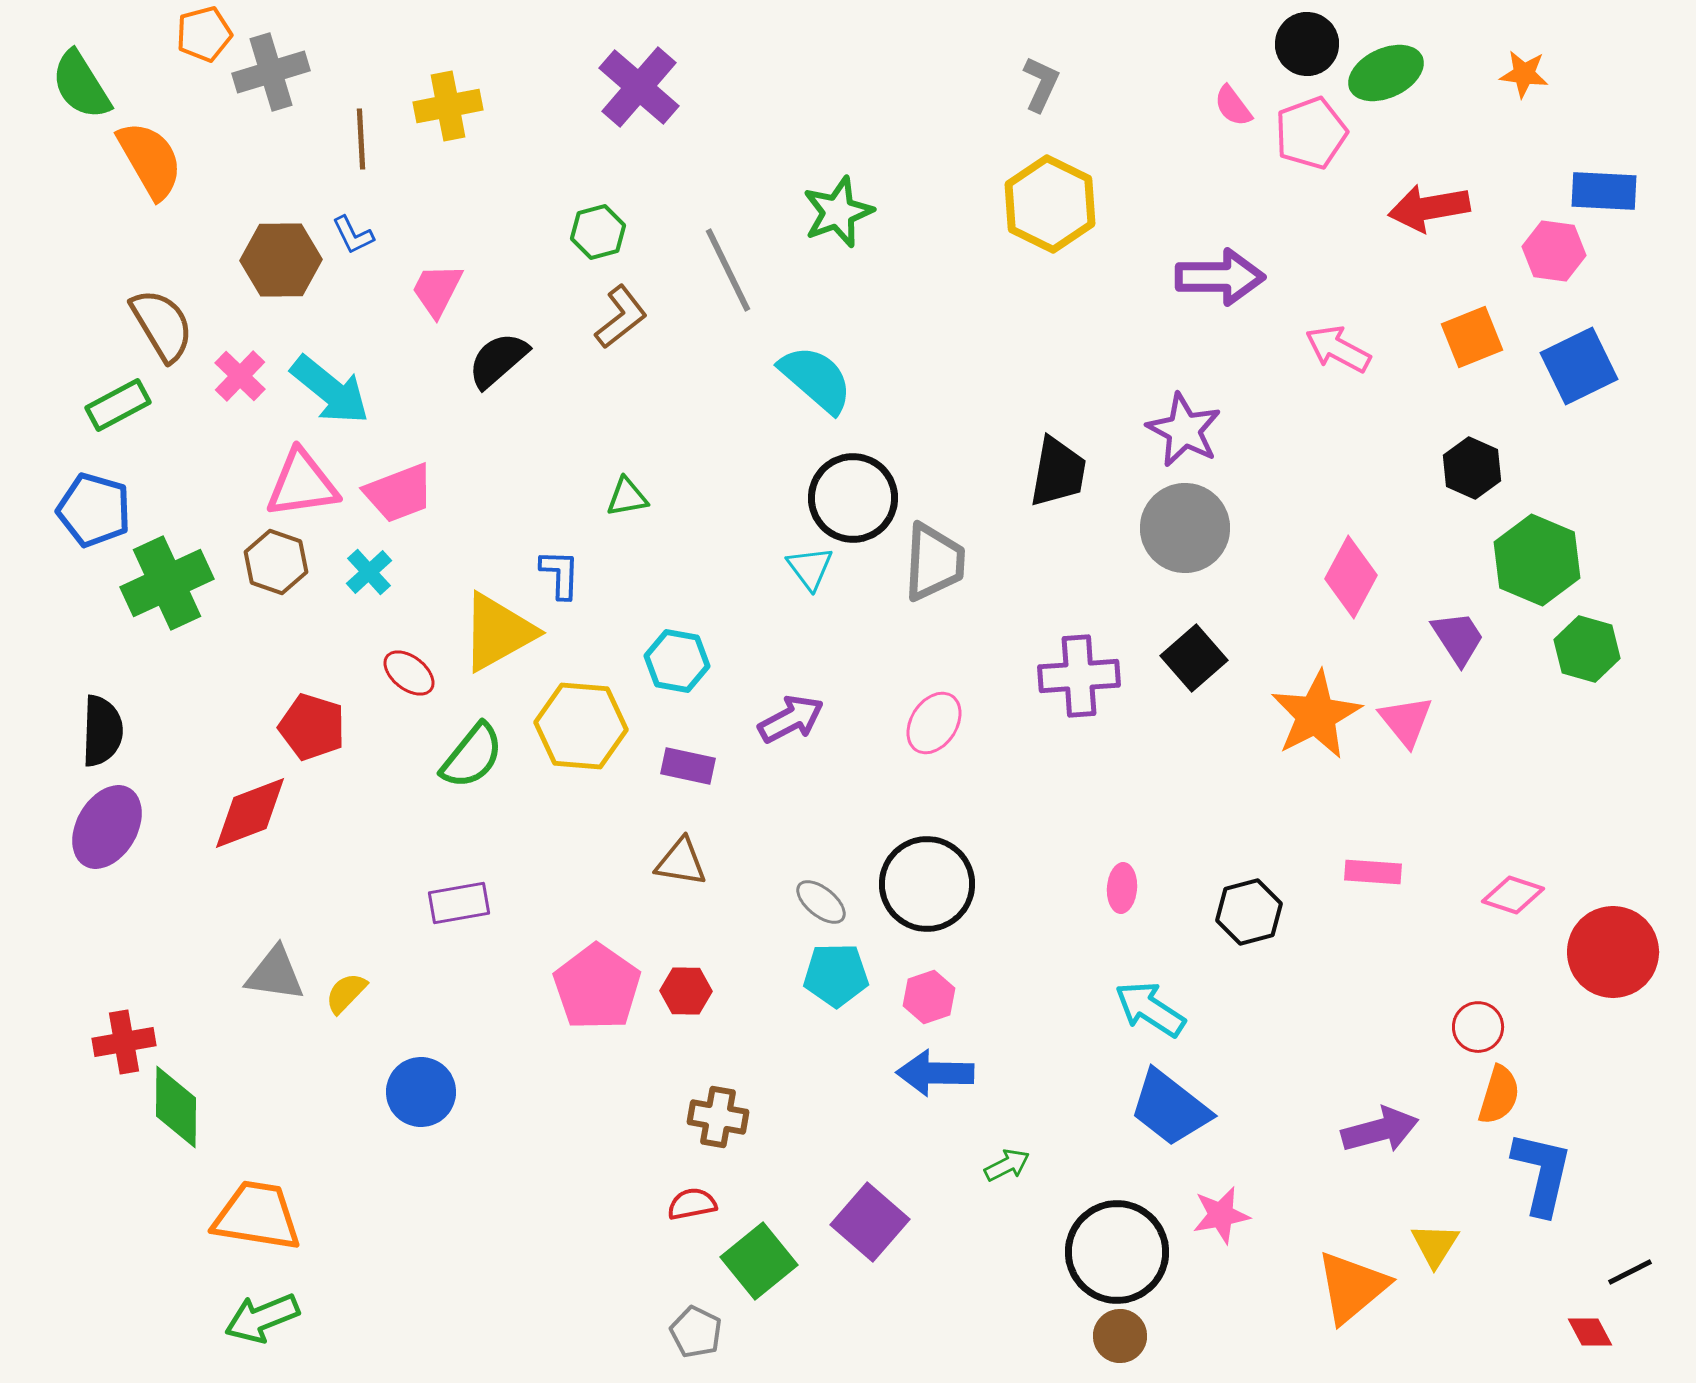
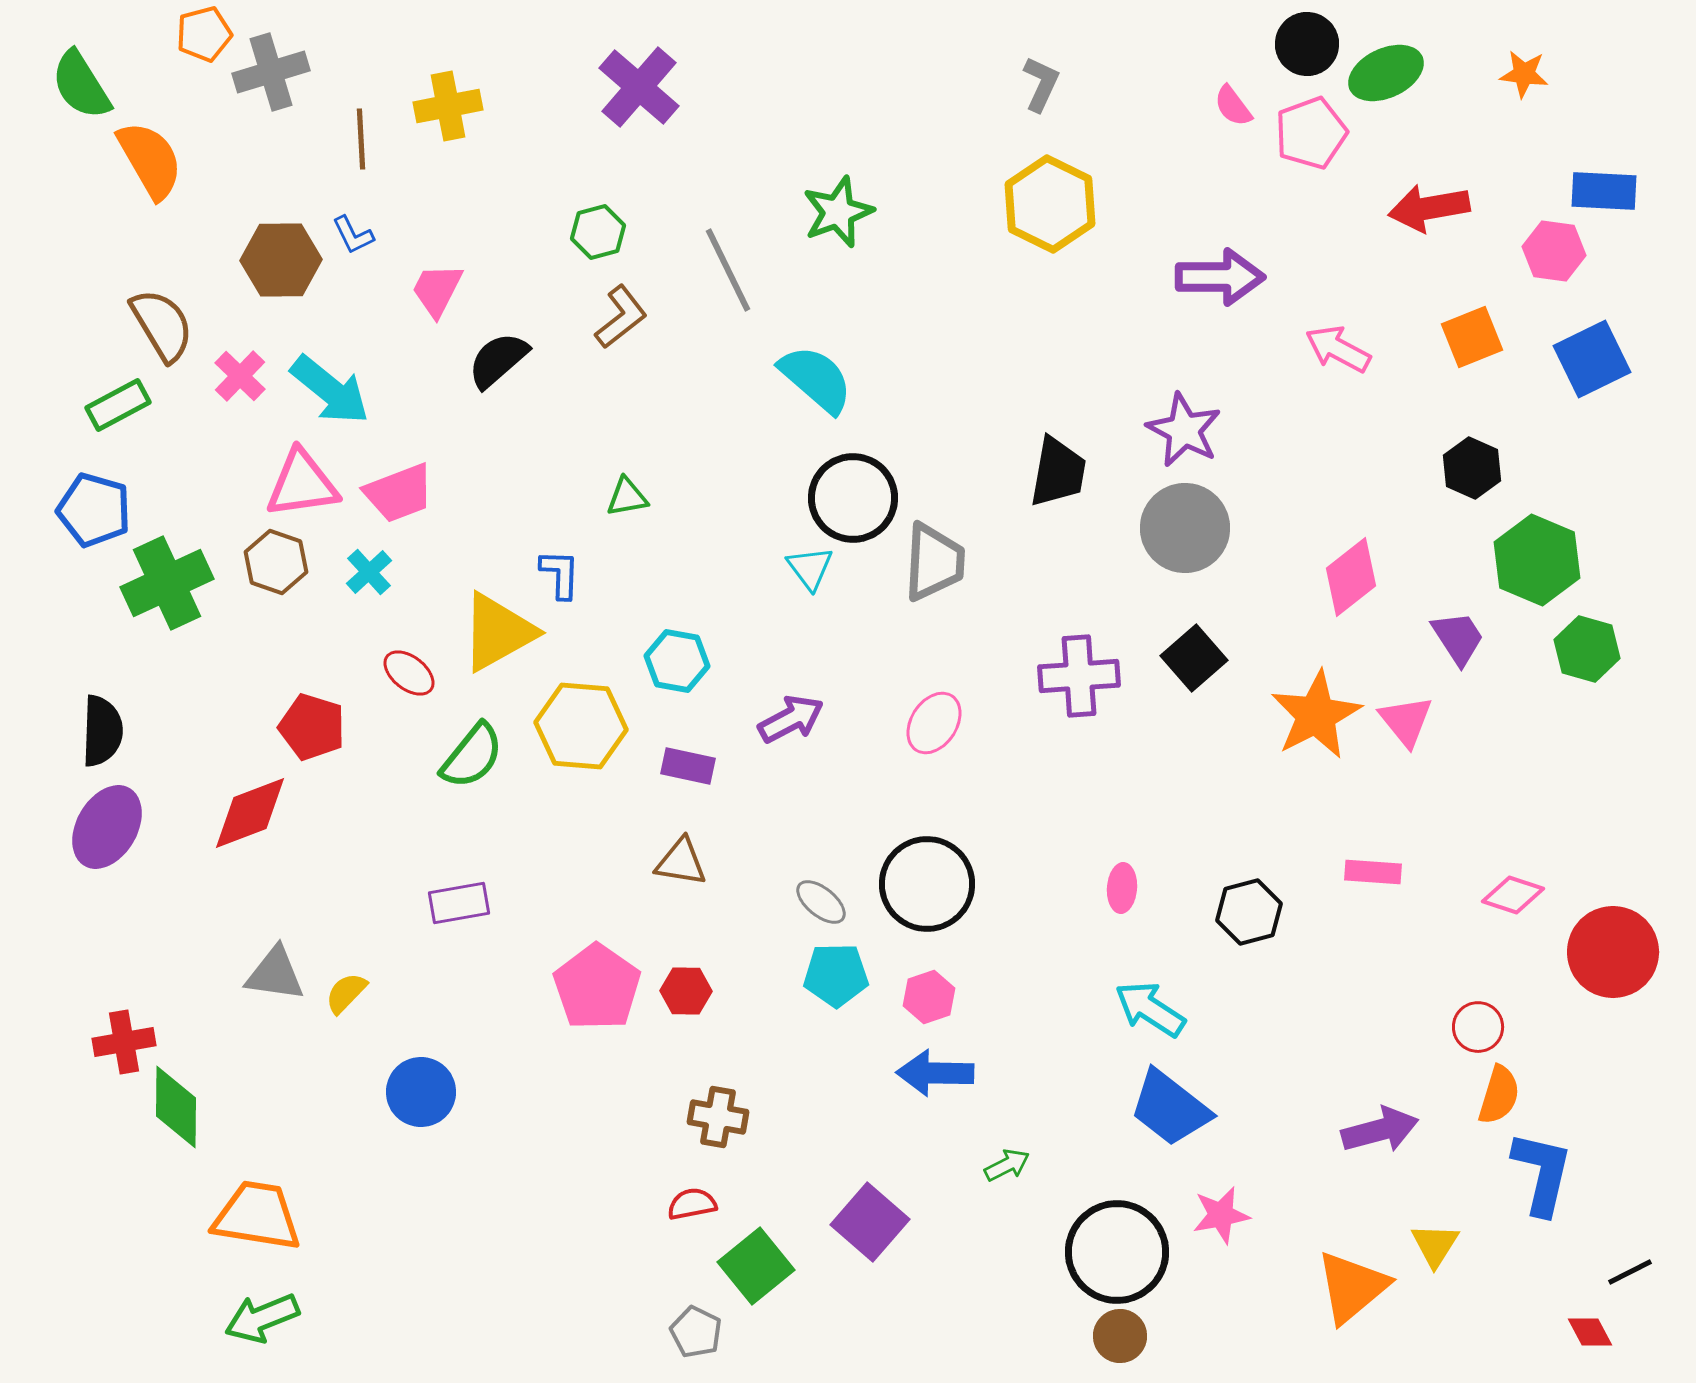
blue square at (1579, 366): moved 13 px right, 7 px up
pink diamond at (1351, 577): rotated 24 degrees clockwise
green square at (759, 1261): moved 3 px left, 5 px down
